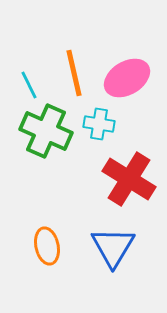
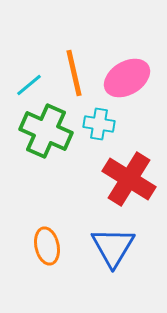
cyan line: rotated 76 degrees clockwise
